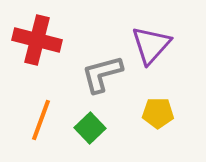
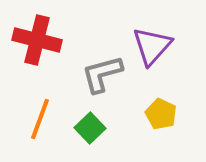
purple triangle: moved 1 px right, 1 px down
yellow pentagon: moved 3 px right, 1 px down; rotated 24 degrees clockwise
orange line: moved 1 px left, 1 px up
